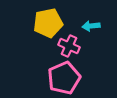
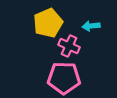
yellow pentagon: rotated 12 degrees counterclockwise
pink pentagon: rotated 24 degrees clockwise
